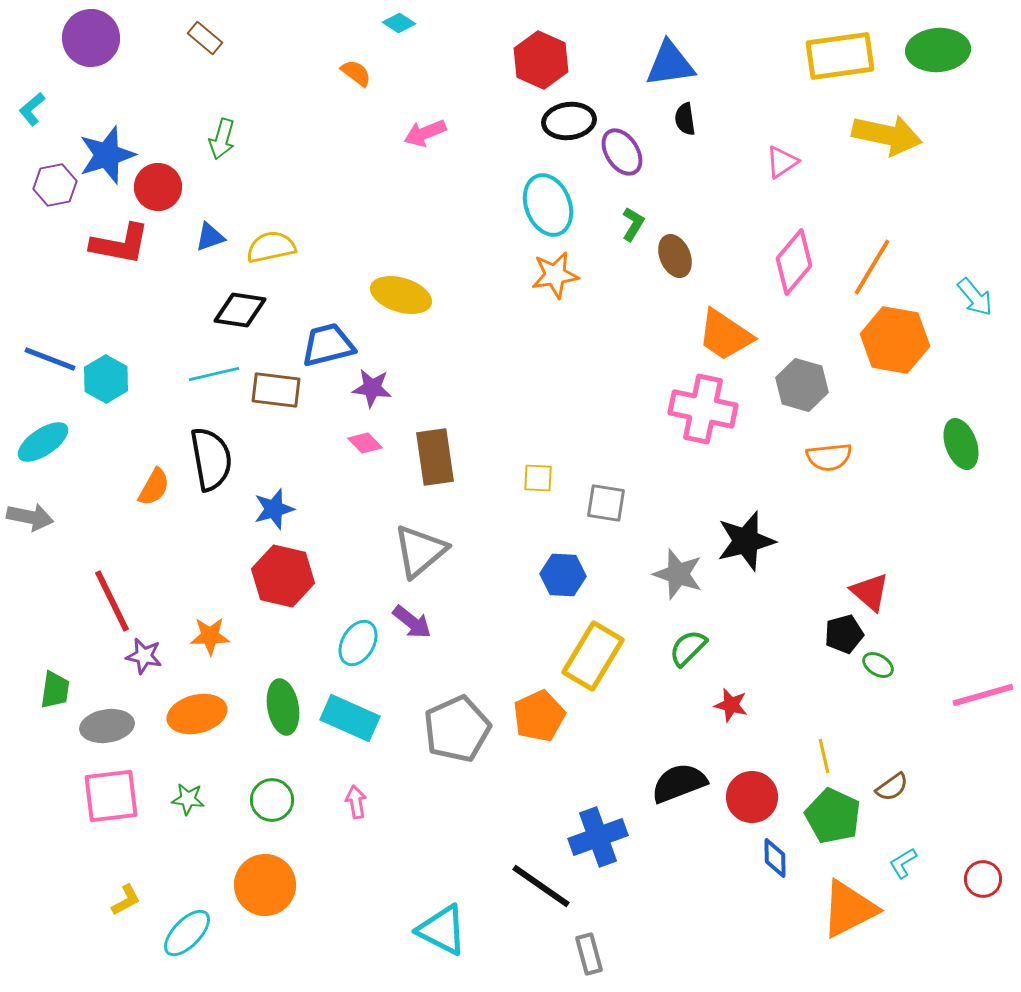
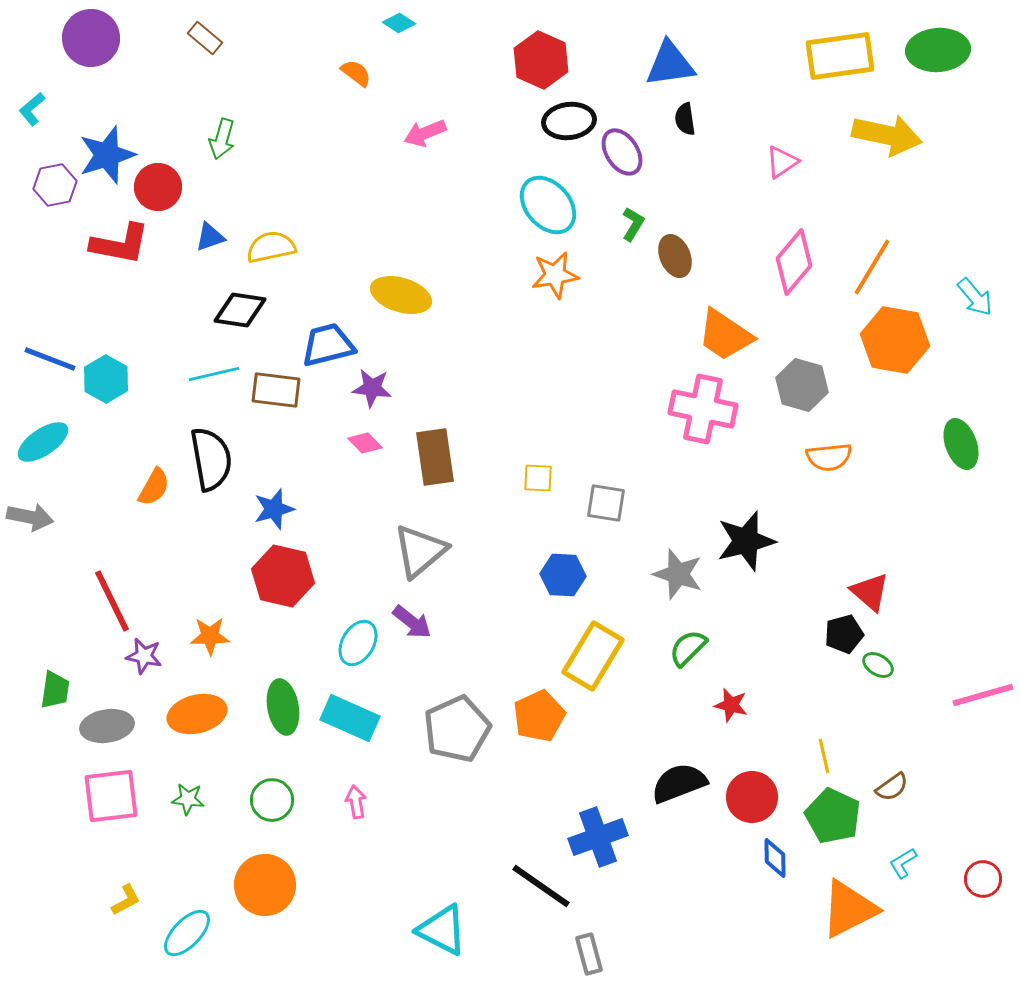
cyan ellipse at (548, 205): rotated 20 degrees counterclockwise
